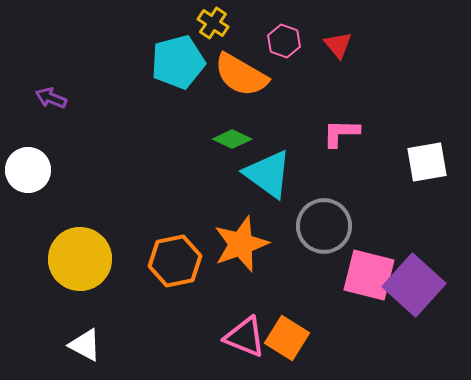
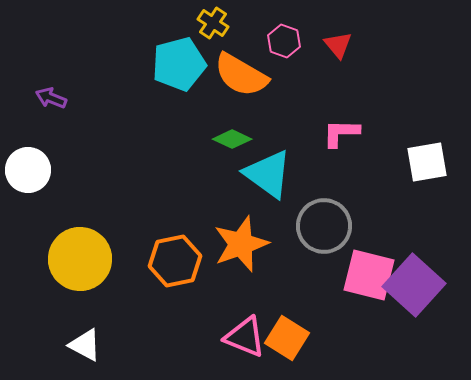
cyan pentagon: moved 1 px right, 2 px down
